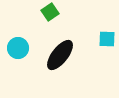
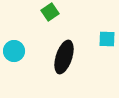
cyan circle: moved 4 px left, 3 px down
black ellipse: moved 4 px right, 2 px down; rotated 20 degrees counterclockwise
